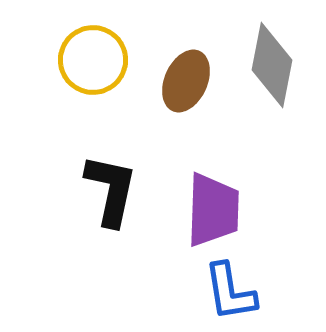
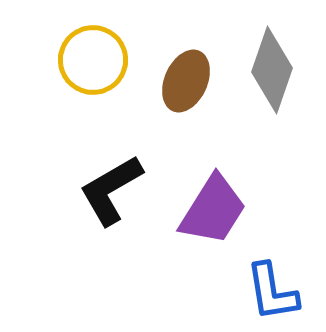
gray diamond: moved 5 px down; rotated 8 degrees clockwise
black L-shape: rotated 132 degrees counterclockwise
purple trapezoid: rotated 30 degrees clockwise
blue L-shape: moved 42 px right
